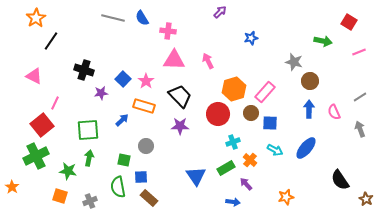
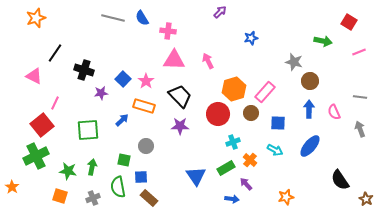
orange star at (36, 18): rotated 12 degrees clockwise
black line at (51, 41): moved 4 px right, 12 px down
gray line at (360, 97): rotated 40 degrees clockwise
blue square at (270, 123): moved 8 px right
blue ellipse at (306, 148): moved 4 px right, 2 px up
green arrow at (89, 158): moved 3 px right, 9 px down
gray cross at (90, 201): moved 3 px right, 3 px up
blue arrow at (233, 202): moved 1 px left, 3 px up
